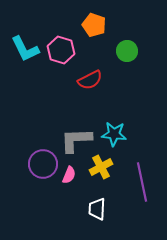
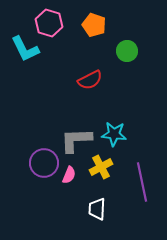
pink hexagon: moved 12 px left, 27 px up
purple circle: moved 1 px right, 1 px up
